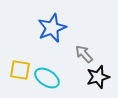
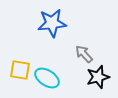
blue star: moved 5 px up; rotated 16 degrees clockwise
